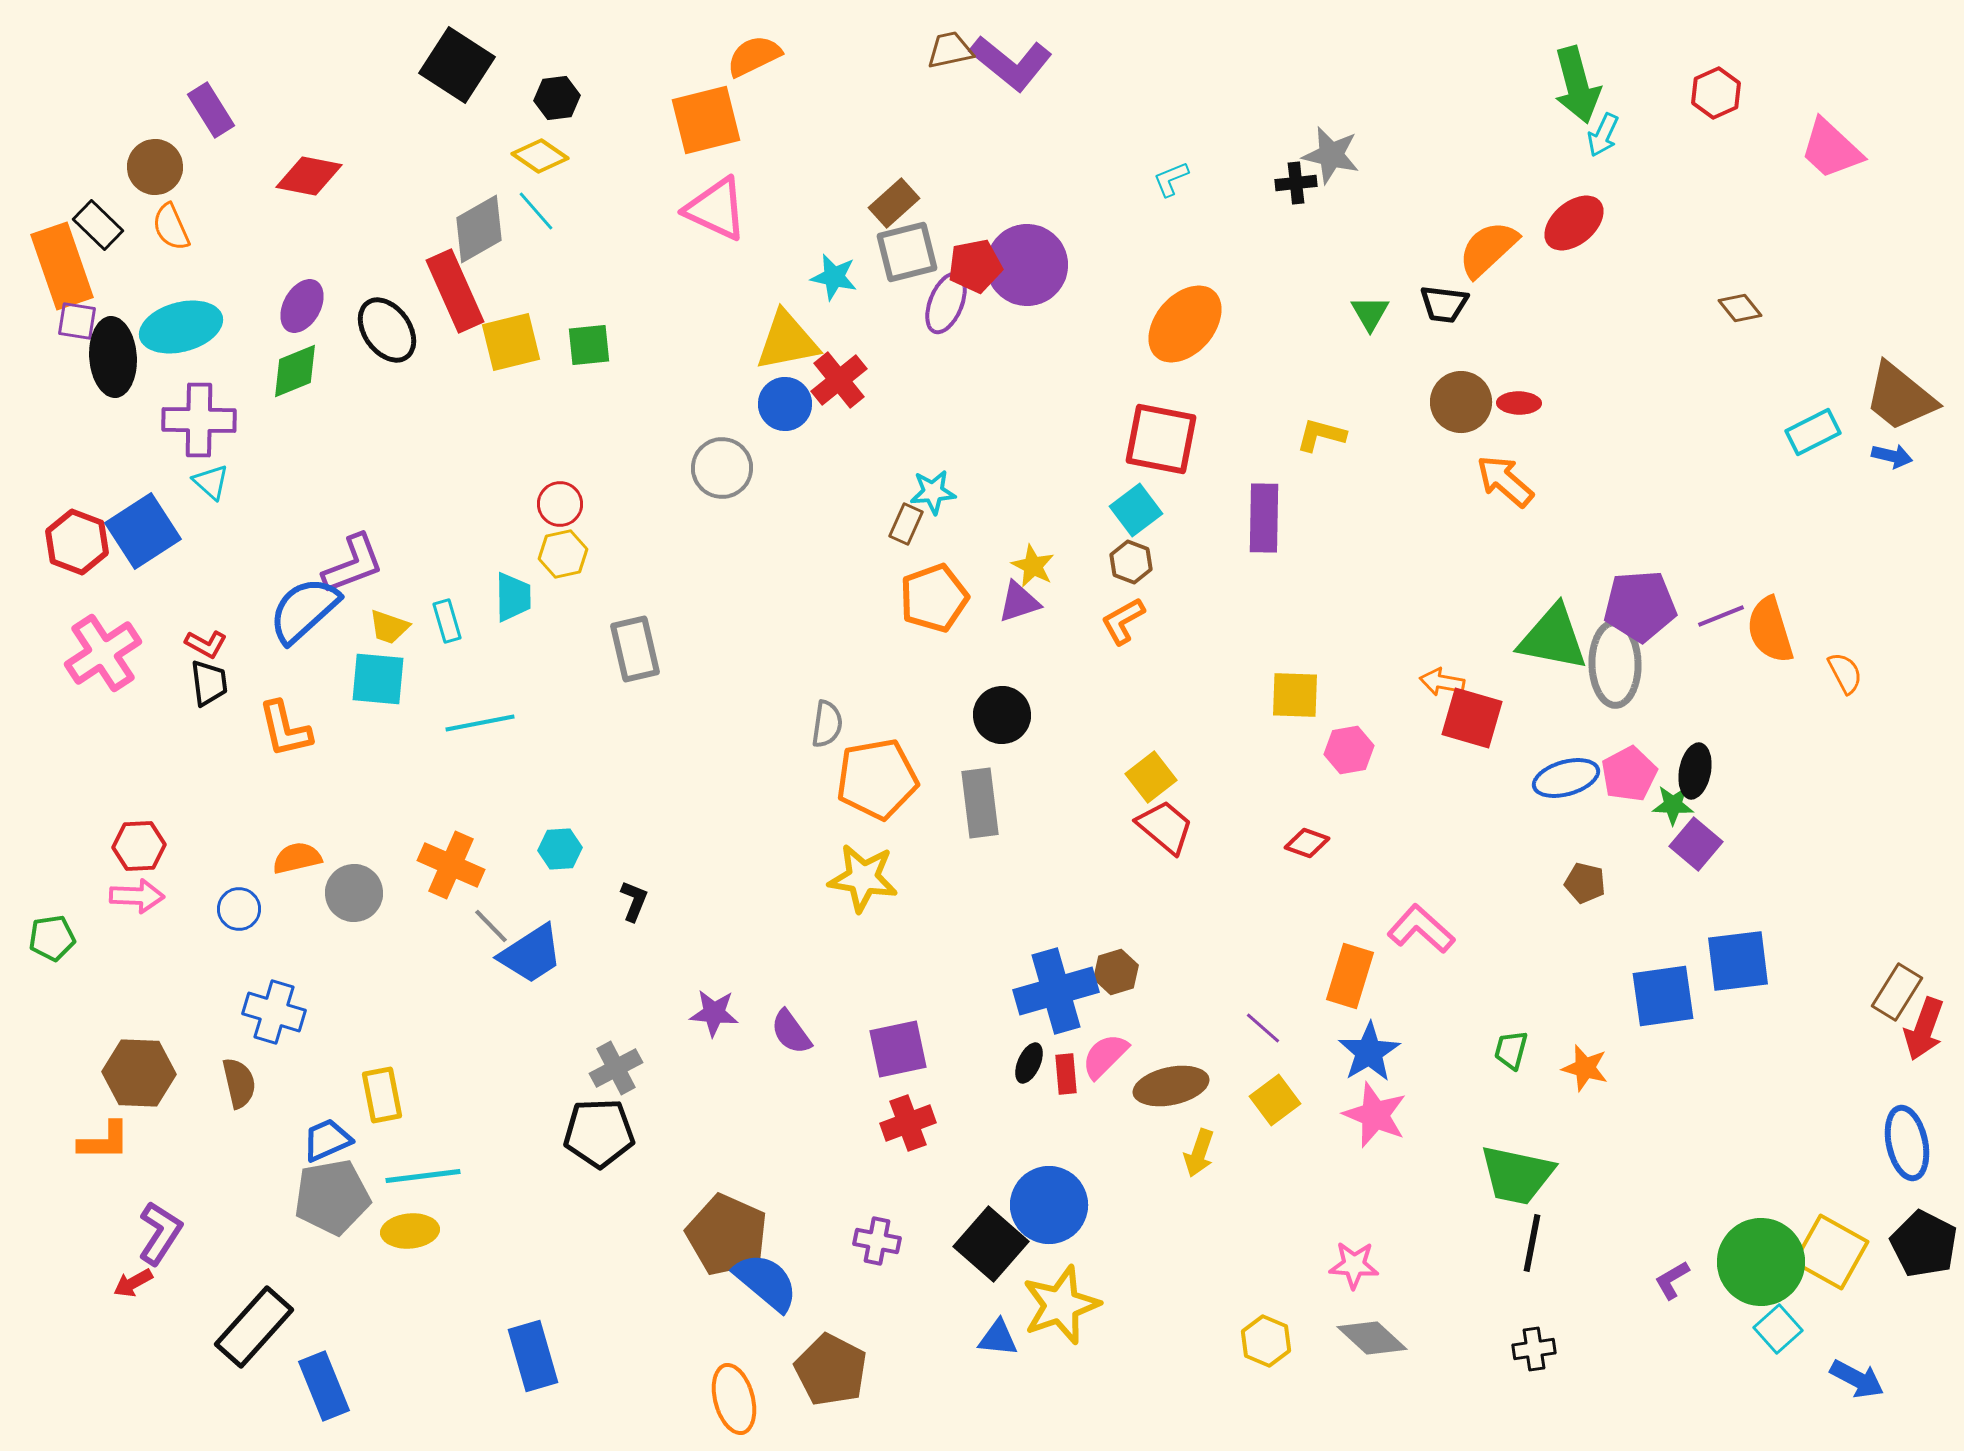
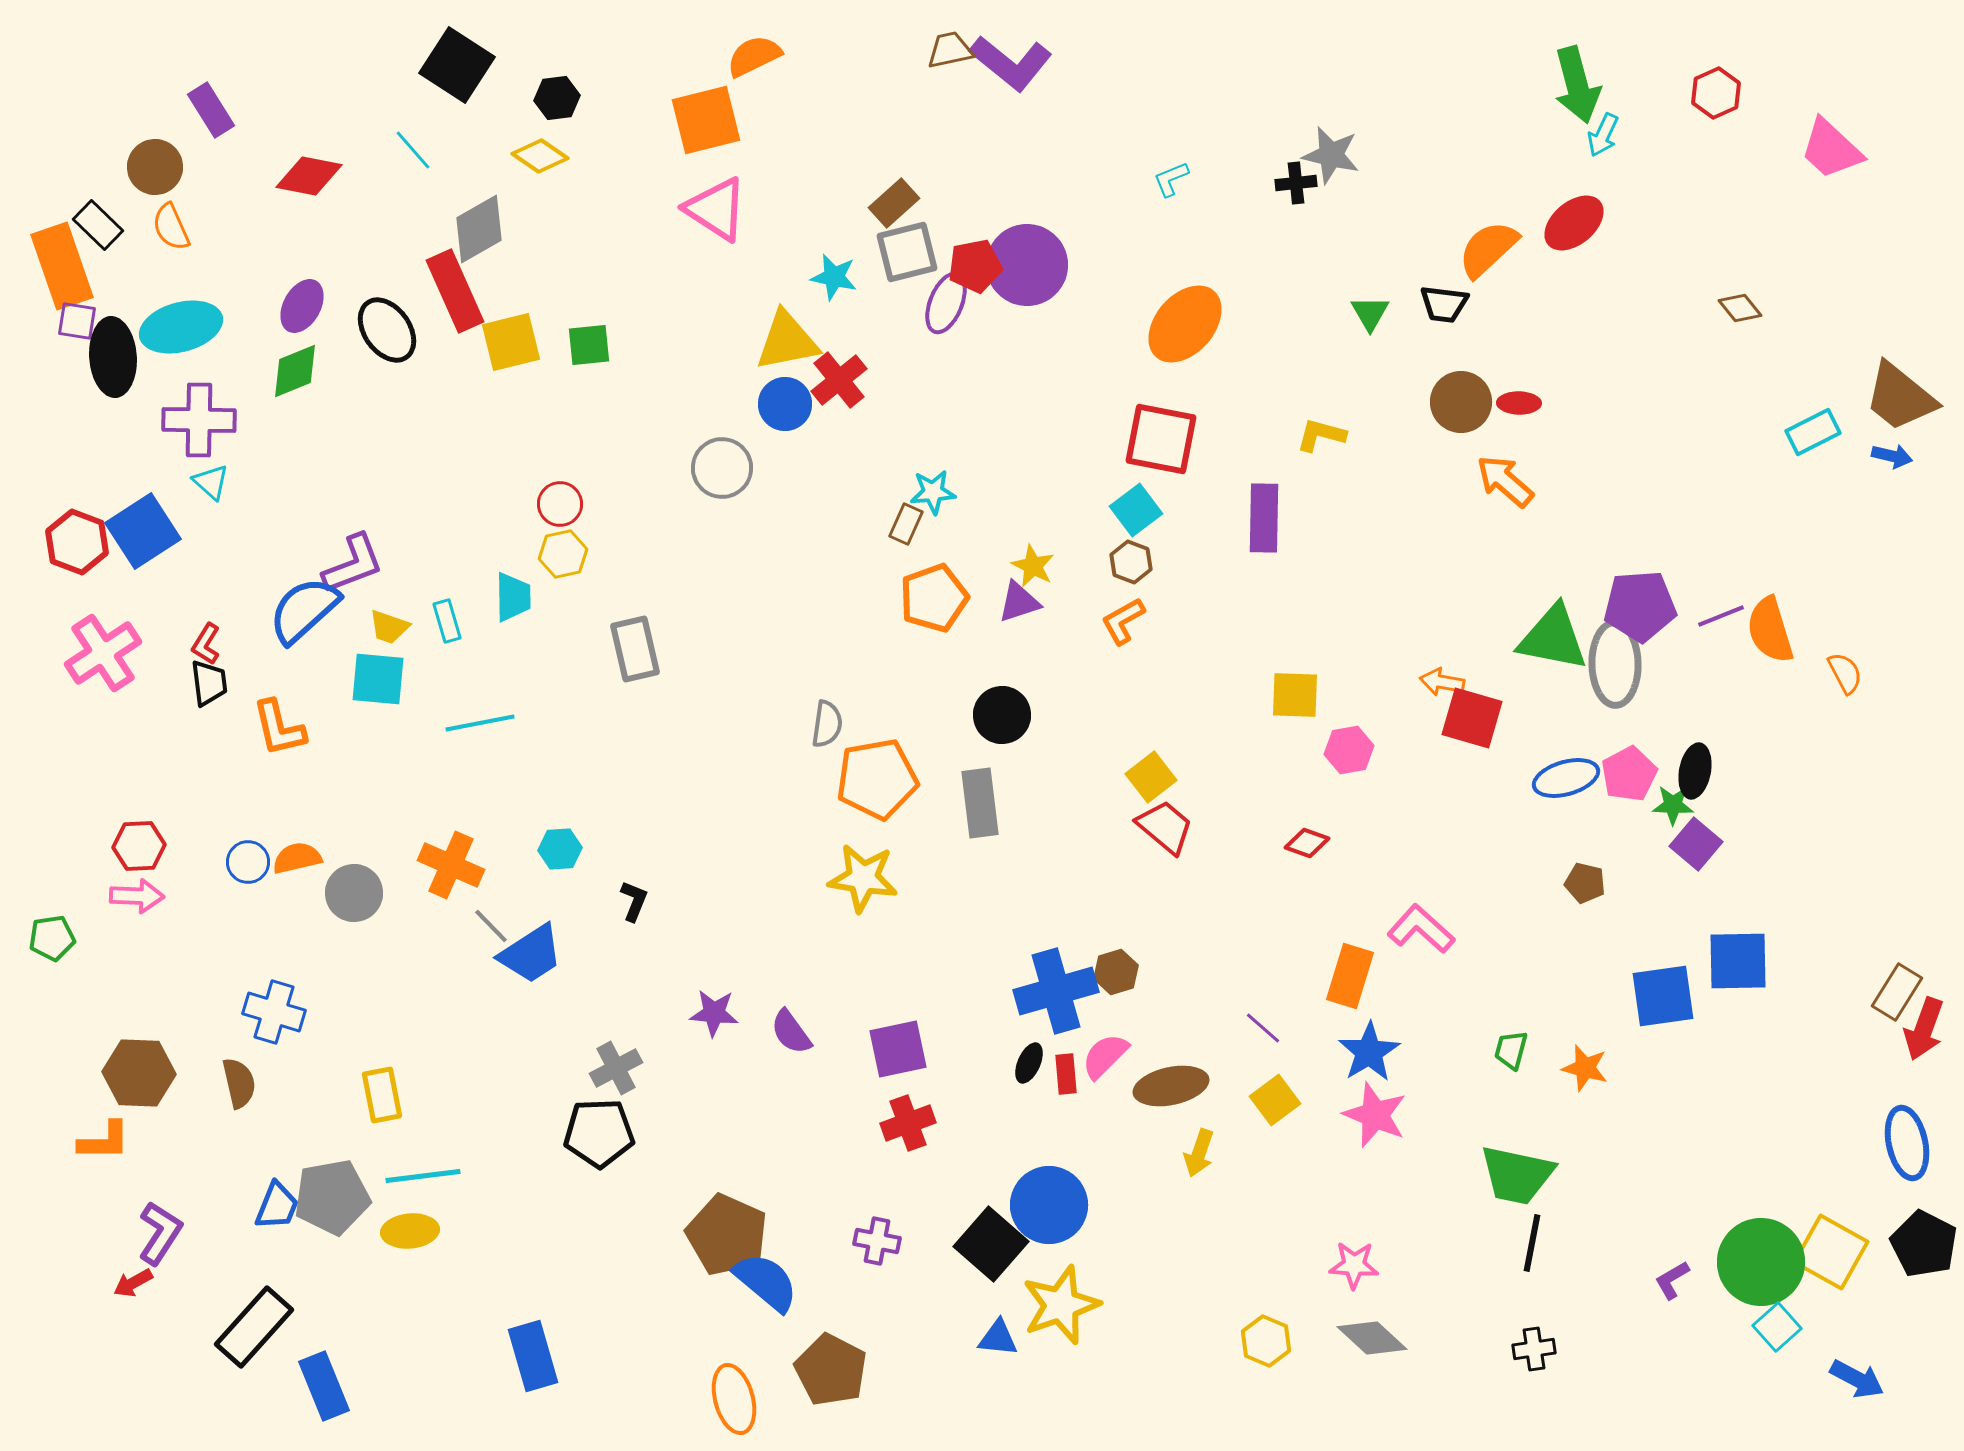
pink triangle at (716, 209): rotated 8 degrees clockwise
cyan line at (536, 211): moved 123 px left, 61 px up
red L-shape at (206, 644): rotated 93 degrees clockwise
orange L-shape at (285, 729): moved 6 px left, 1 px up
blue circle at (239, 909): moved 9 px right, 47 px up
blue square at (1738, 961): rotated 6 degrees clockwise
blue trapezoid at (327, 1140): moved 50 px left, 66 px down; rotated 136 degrees clockwise
cyan square at (1778, 1329): moved 1 px left, 2 px up
